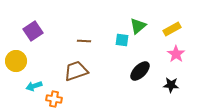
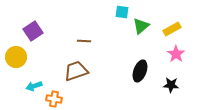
green triangle: moved 3 px right
cyan square: moved 28 px up
yellow circle: moved 4 px up
black ellipse: rotated 25 degrees counterclockwise
